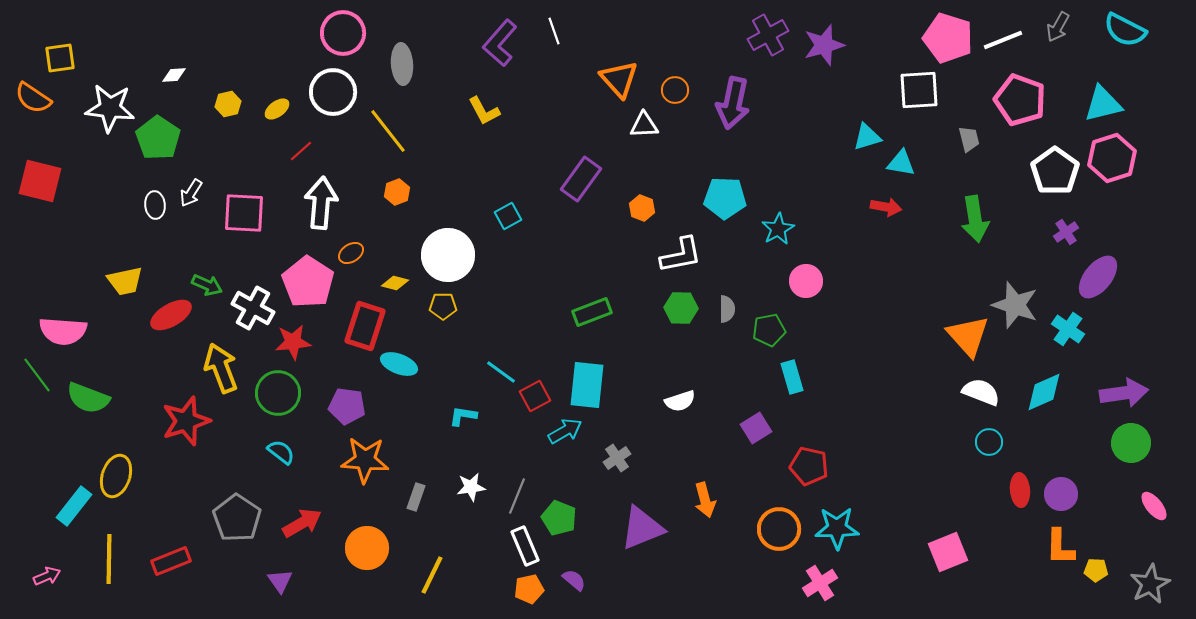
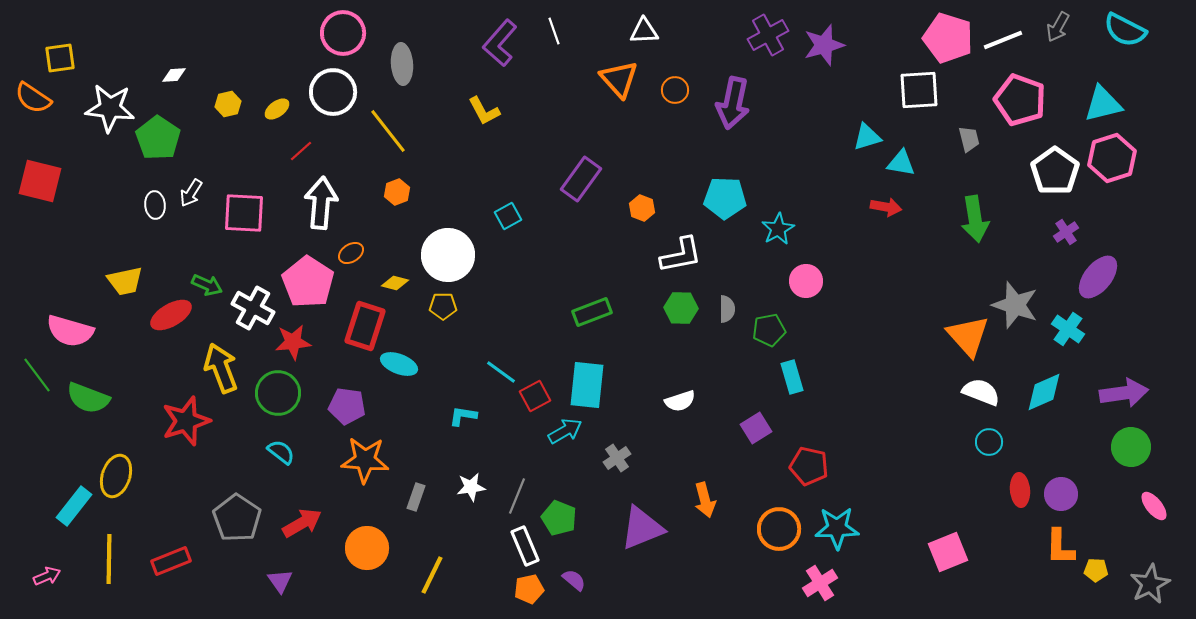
white triangle at (644, 125): moved 94 px up
pink semicircle at (63, 331): moved 7 px right; rotated 12 degrees clockwise
green circle at (1131, 443): moved 4 px down
